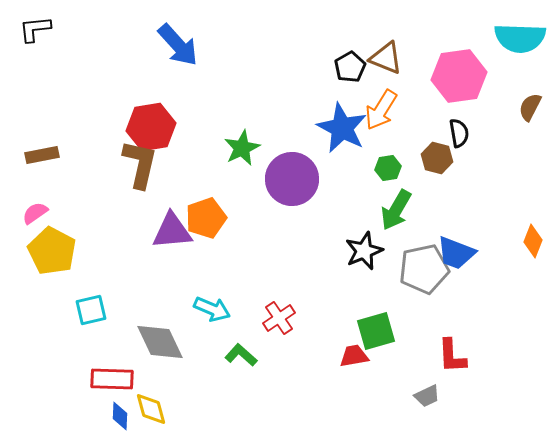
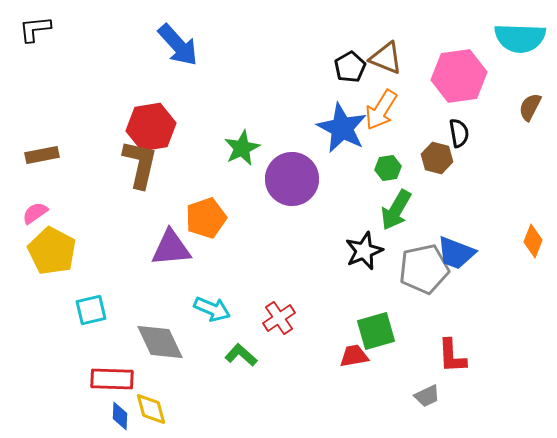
purple triangle: moved 1 px left, 17 px down
